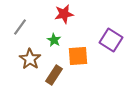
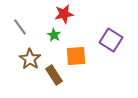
gray line: rotated 72 degrees counterclockwise
green star: moved 5 px up
orange square: moved 2 px left
brown rectangle: rotated 66 degrees counterclockwise
